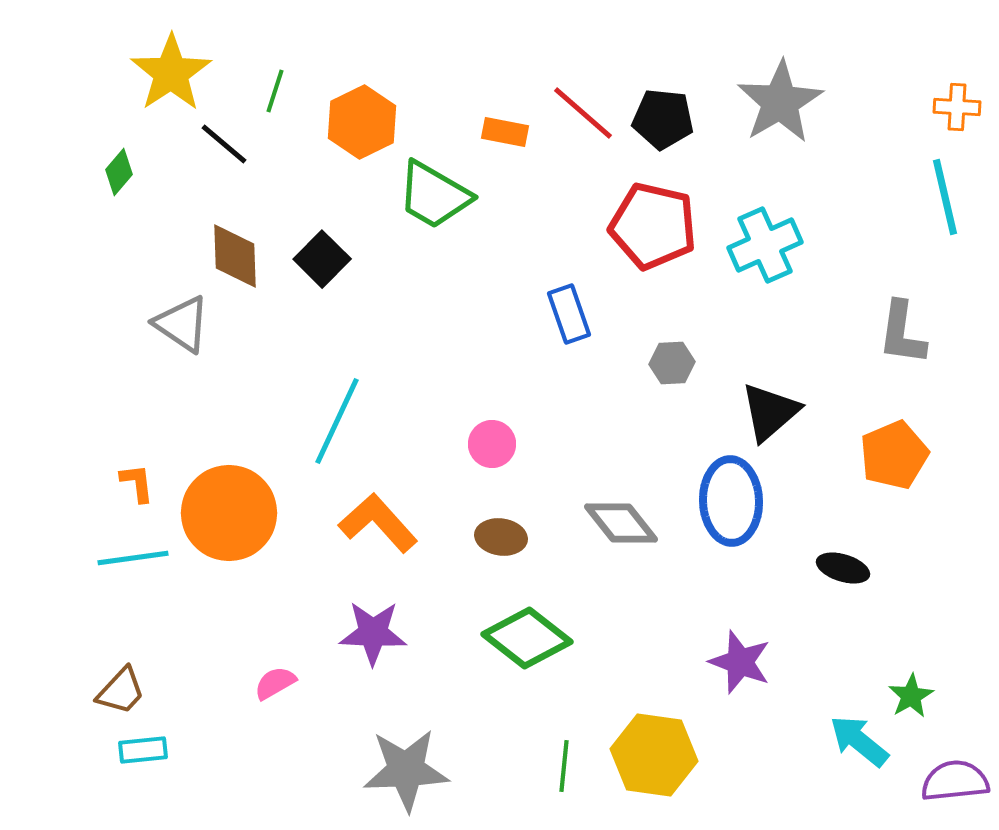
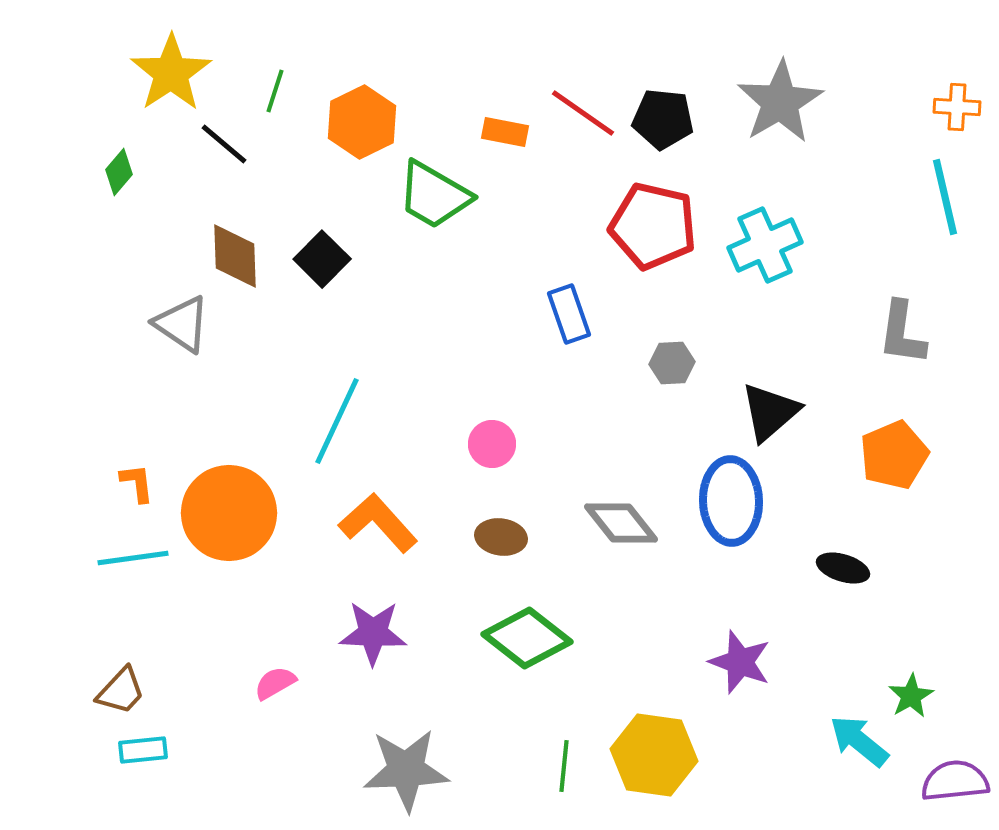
red line at (583, 113): rotated 6 degrees counterclockwise
